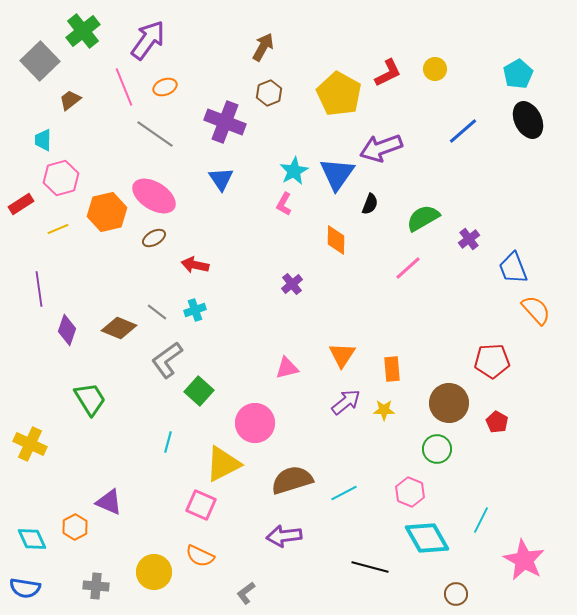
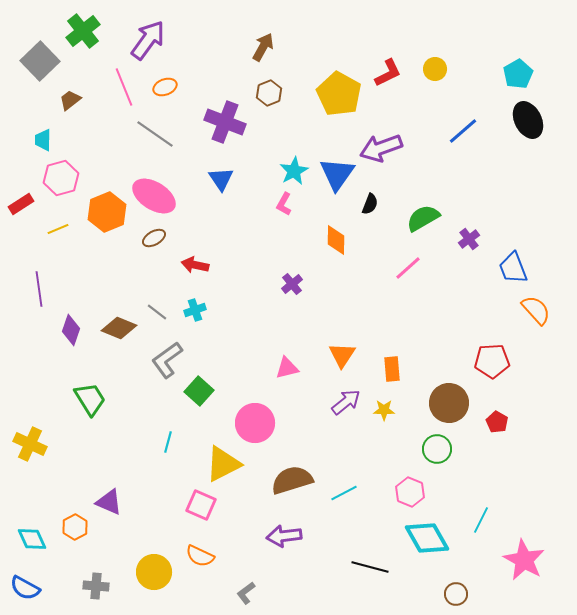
orange hexagon at (107, 212): rotated 9 degrees counterclockwise
purple diamond at (67, 330): moved 4 px right
blue semicircle at (25, 588): rotated 20 degrees clockwise
